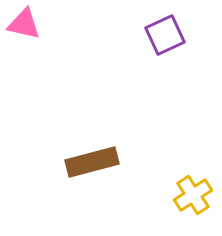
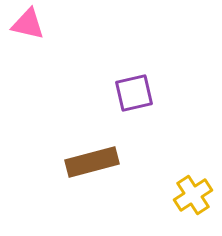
pink triangle: moved 4 px right
purple square: moved 31 px left, 58 px down; rotated 12 degrees clockwise
